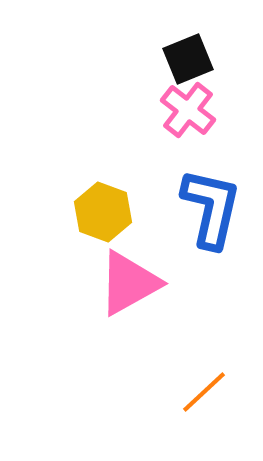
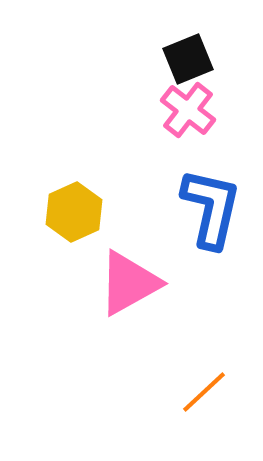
yellow hexagon: moved 29 px left; rotated 16 degrees clockwise
